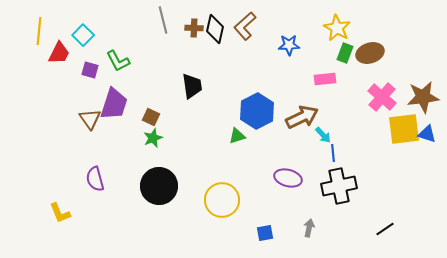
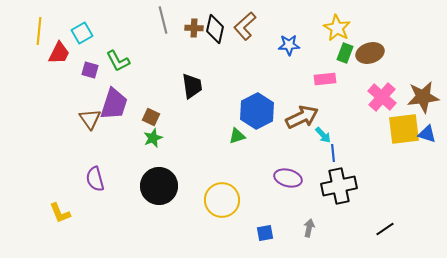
cyan square: moved 1 px left, 2 px up; rotated 15 degrees clockwise
